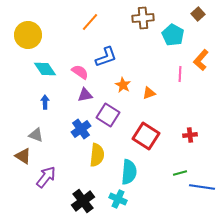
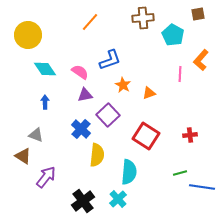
brown square: rotated 32 degrees clockwise
blue L-shape: moved 4 px right, 3 px down
purple square: rotated 15 degrees clockwise
blue cross: rotated 12 degrees counterclockwise
cyan cross: rotated 24 degrees clockwise
